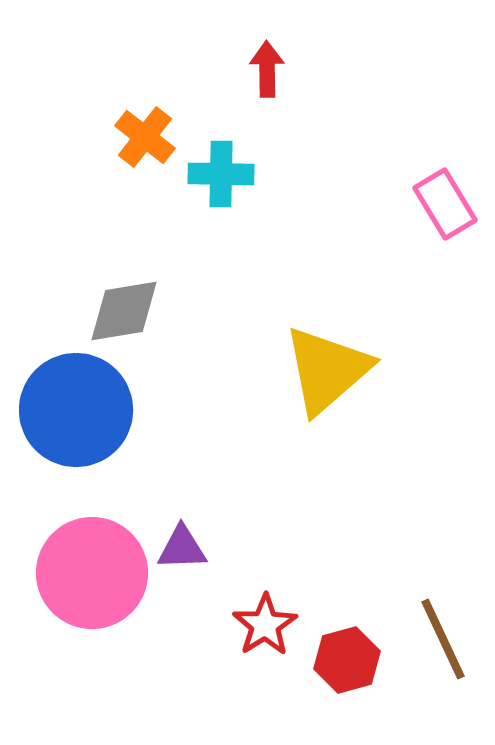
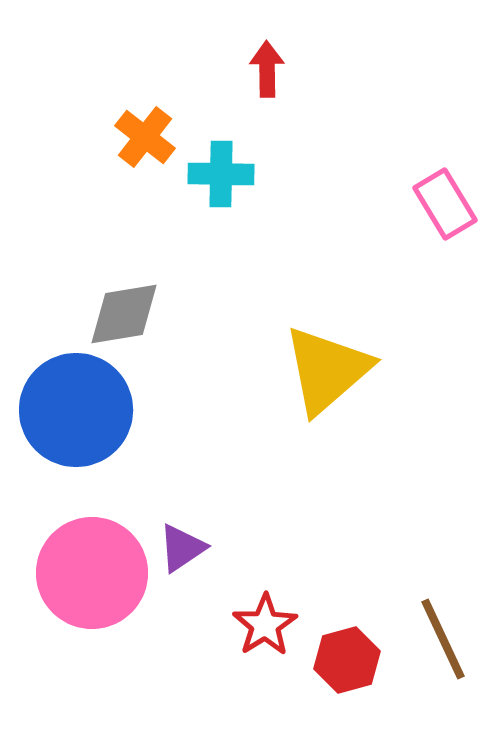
gray diamond: moved 3 px down
purple triangle: rotated 32 degrees counterclockwise
